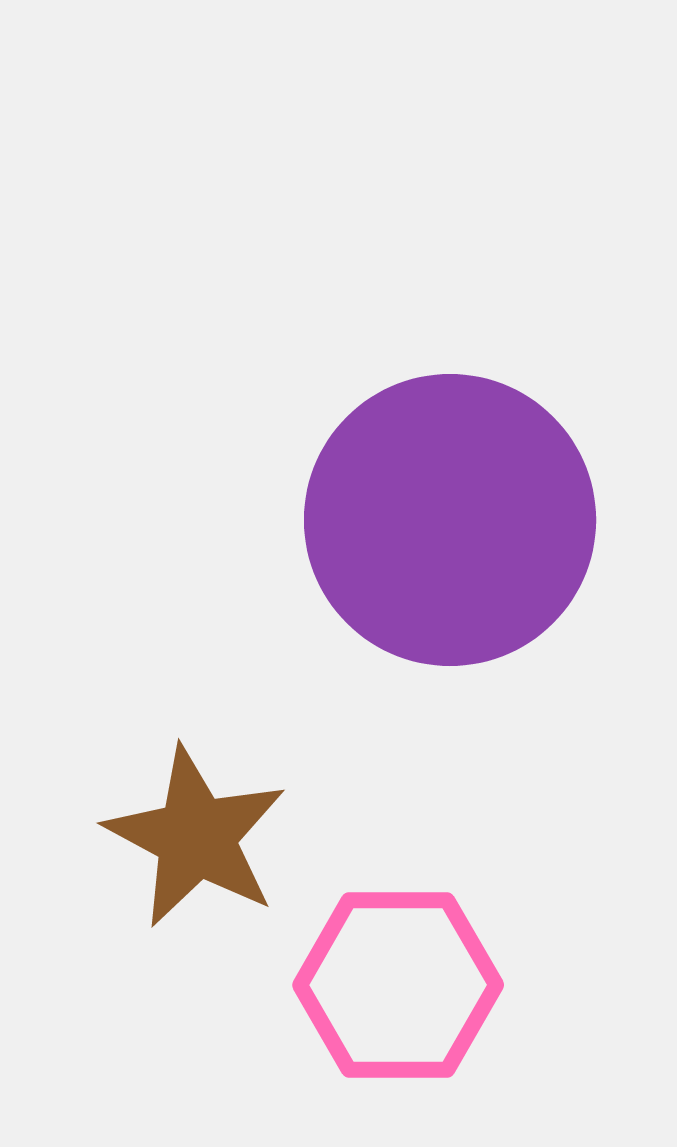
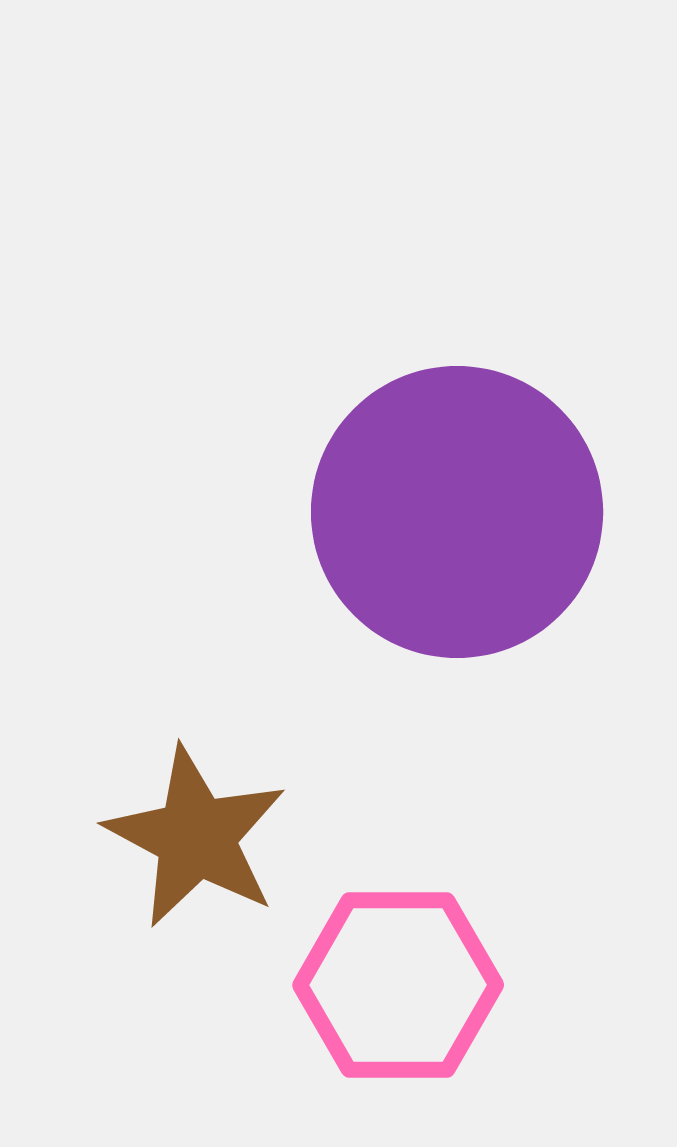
purple circle: moved 7 px right, 8 px up
